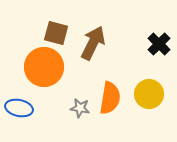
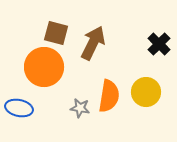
yellow circle: moved 3 px left, 2 px up
orange semicircle: moved 1 px left, 2 px up
